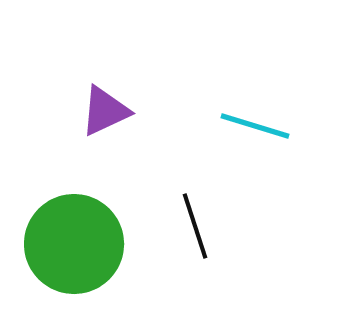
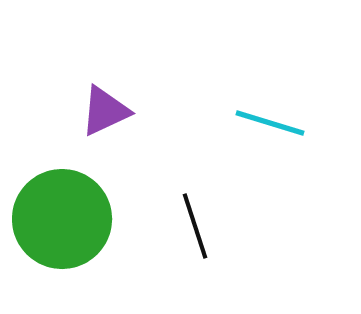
cyan line: moved 15 px right, 3 px up
green circle: moved 12 px left, 25 px up
